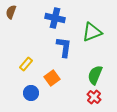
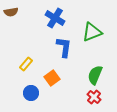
brown semicircle: rotated 120 degrees counterclockwise
blue cross: rotated 18 degrees clockwise
